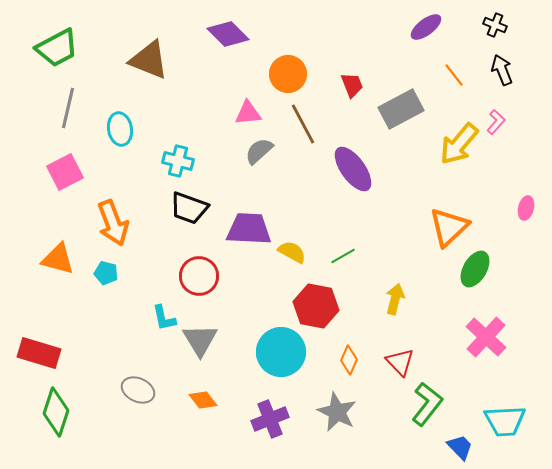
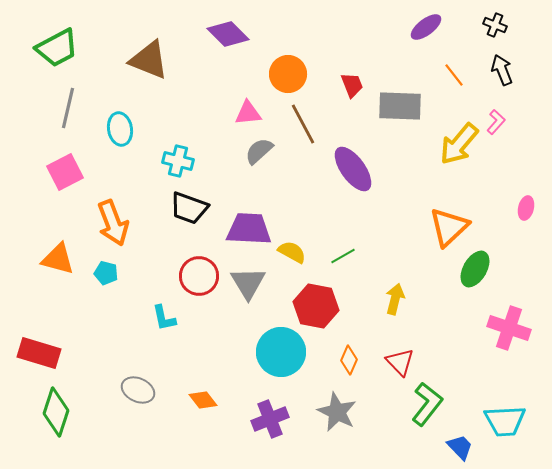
gray rectangle at (401, 109): moved 1 px left, 3 px up; rotated 30 degrees clockwise
pink cross at (486, 337): moved 23 px right, 9 px up; rotated 24 degrees counterclockwise
gray triangle at (200, 340): moved 48 px right, 57 px up
